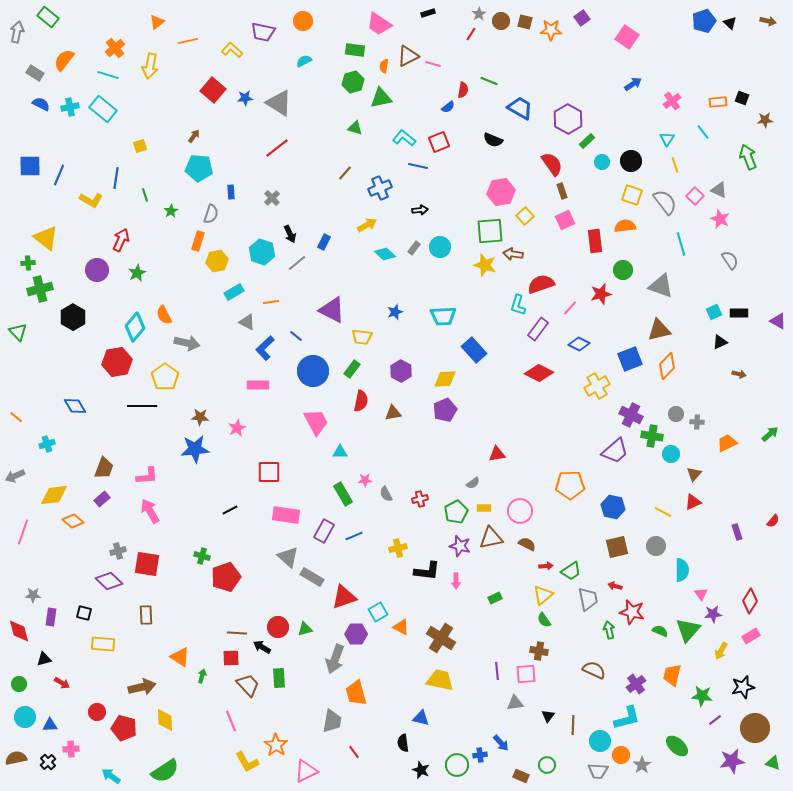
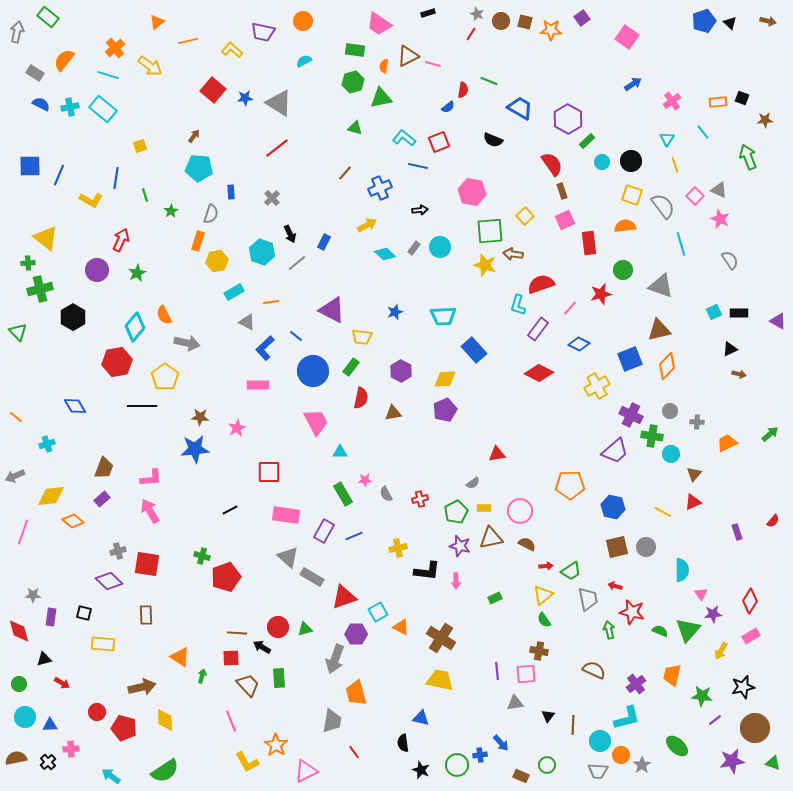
gray star at (479, 14): moved 2 px left; rotated 16 degrees counterclockwise
yellow arrow at (150, 66): rotated 65 degrees counterclockwise
pink hexagon at (501, 192): moved 29 px left; rotated 20 degrees clockwise
gray semicircle at (665, 202): moved 2 px left, 4 px down
red rectangle at (595, 241): moved 6 px left, 2 px down
black triangle at (720, 342): moved 10 px right, 7 px down
green rectangle at (352, 369): moved 1 px left, 2 px up
red semicircle at (361, 401): moved 3 px up
gray circle at (676, 414): moved 6 px left, 3 px up
pink L-shape at (147, 476): moved 4 px right, 2 px down
yellow diamond at (54, 495): moved 3 px left, 1 px down
gray circle at (656, 546): moved 10 px left, 1 px down
